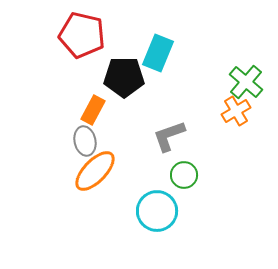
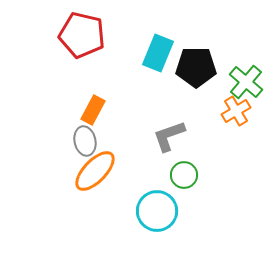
black pentagon: moved 72 px right, 10 px up
